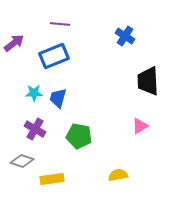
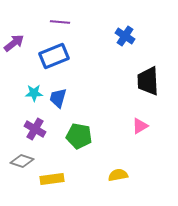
purple line: moved 2 px up
